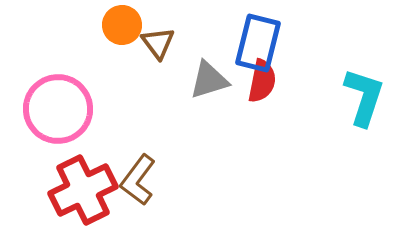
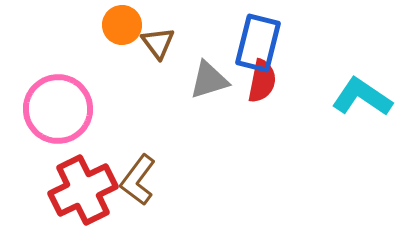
cyan L-shape: moved 2 px left; rotated 74 degrees counterclockwise
